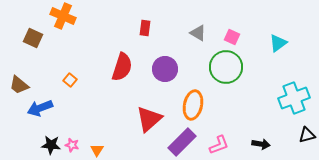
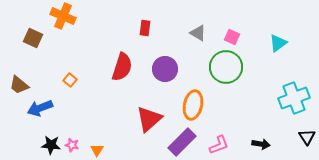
black triangle: moved 2 px down; rotated 48 degrees counterclockwise
